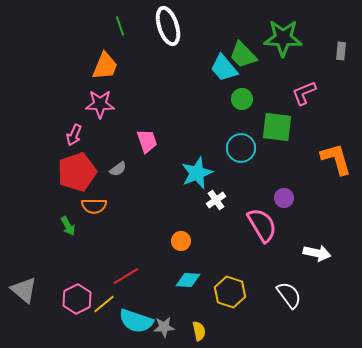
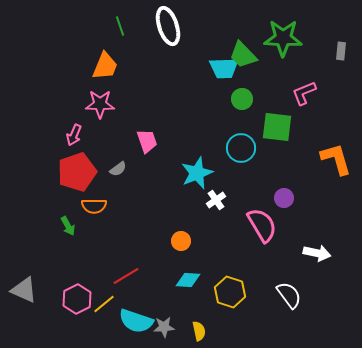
cyan trapezoid: rotated 52 degrees counterclockwise
gray triangle: rotated 16 degrees counterclockwise
